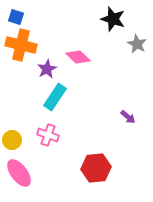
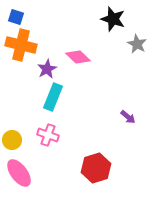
cyan rectangle: moved 2 px left; rotated 12 degrees counterclockwise
red hexagon: rotated 12 degrees counterclockwise
